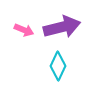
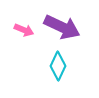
purple arrow: rotated 39 degrees clockwise
